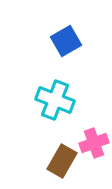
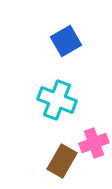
cyan cross: moved 2 px right
